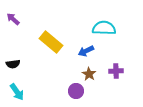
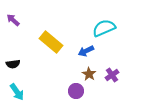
purple arrow: moved 1 px down
cyan semicircle: rotated 25 degrees counterclockwise
purple cross: moved 4 px left, 4 px down; rotated 32 degrees counterclockwise
